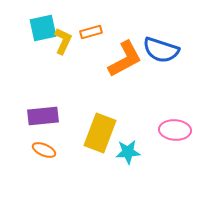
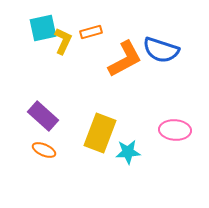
purple rectangle: rotated 48 degrees clockwise
